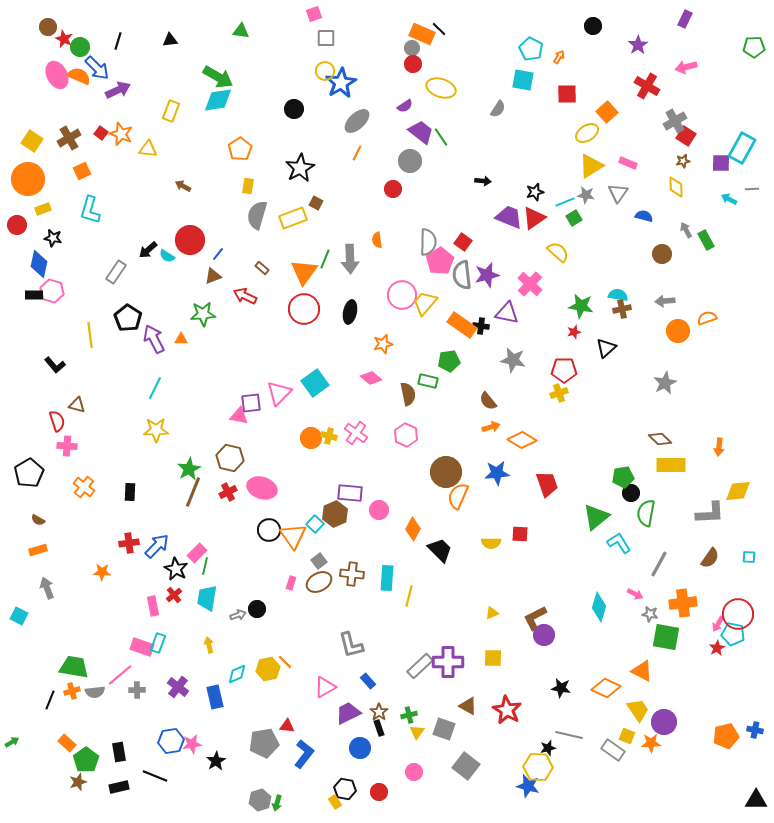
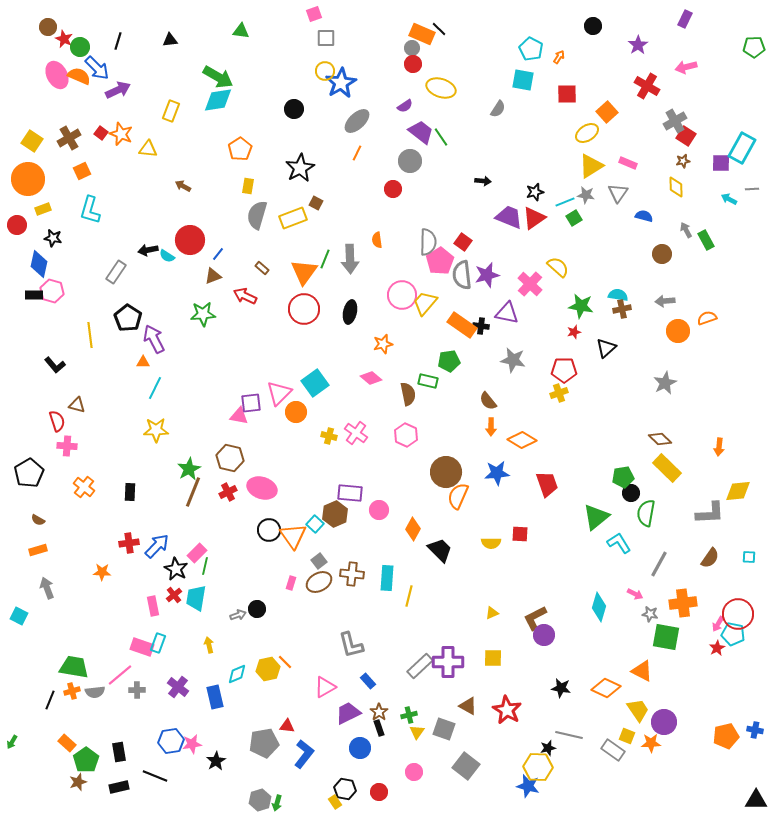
black arrow at (148, 250): rotated 30 degrees clockwise
yellow semicircle at (558, 252): moved 15 px down
orange triangle at (181, 339): moved 38 px left, 23 px down
orange arrow at (491, 427): rotated 108 degrees clockwise
orange circle at (311, 438): moved 15 px left, 26 px up
yellow rectangle at (671, 465): moved 4 px left, 3 px down; rotated 44 degrees clockwise
cyan trapezoid at (207, 598): moved 11 px left
green arrow at (12, 742): rotated 152 degrees clockwise
